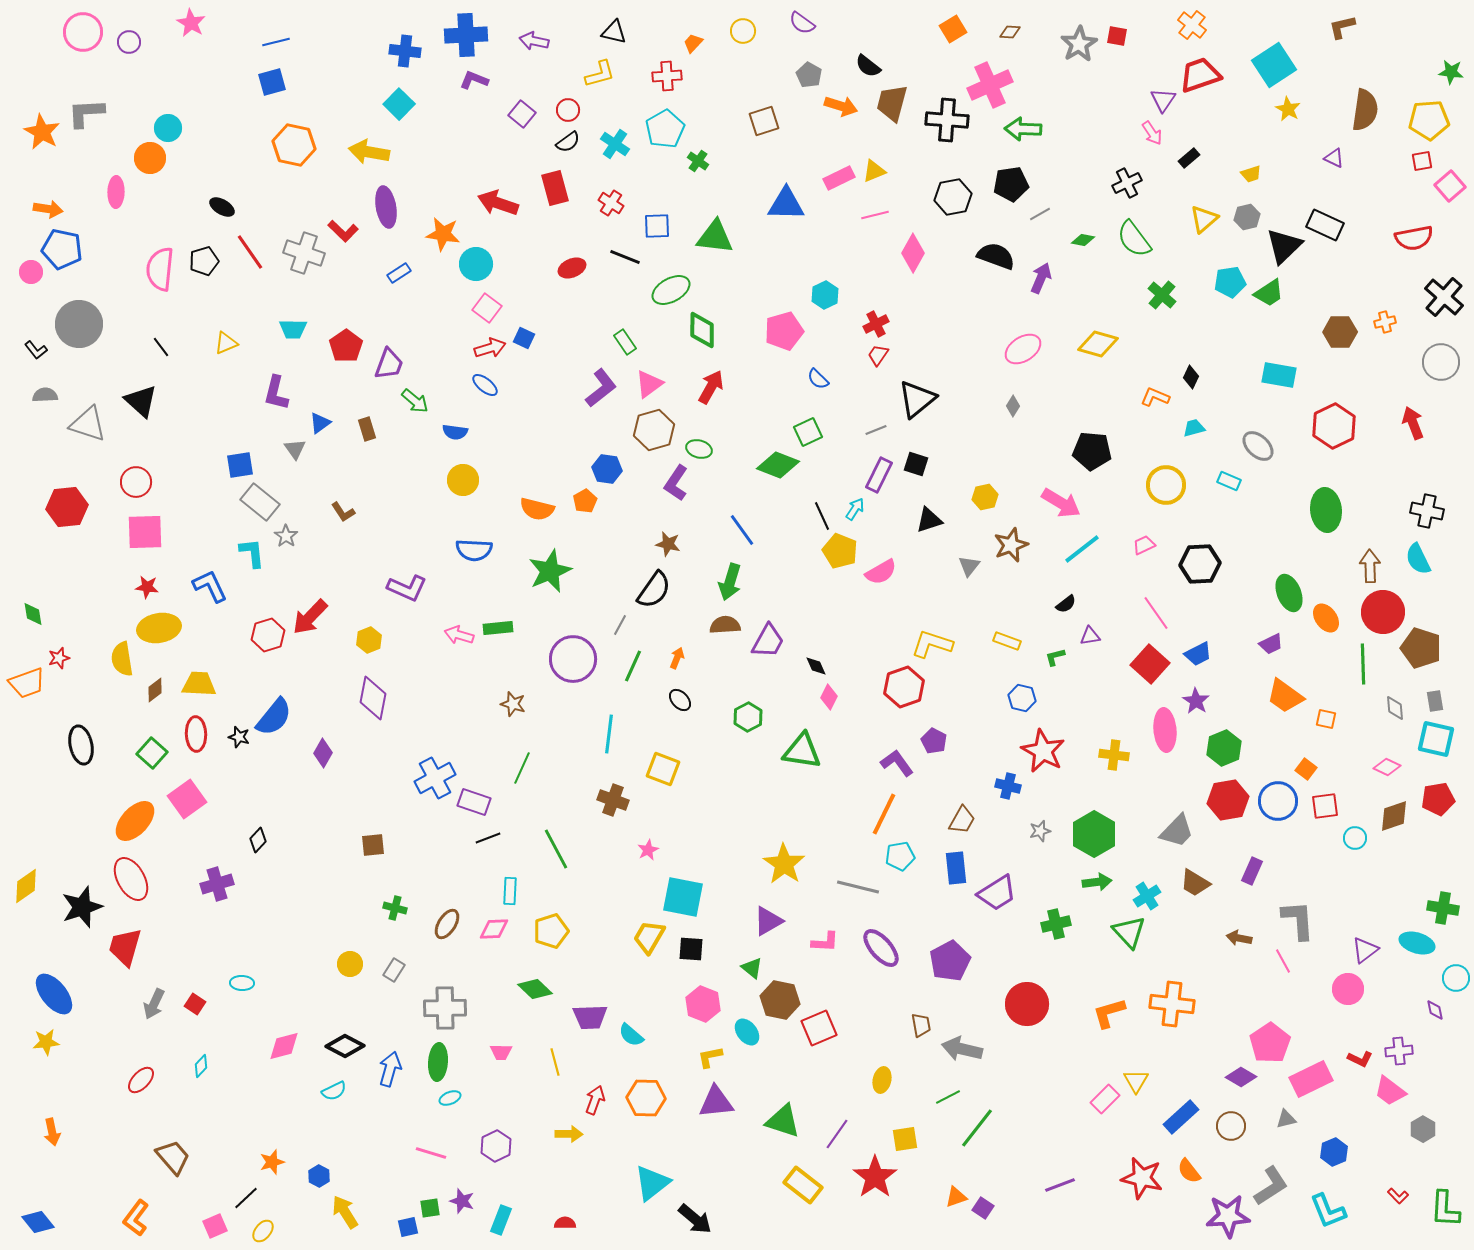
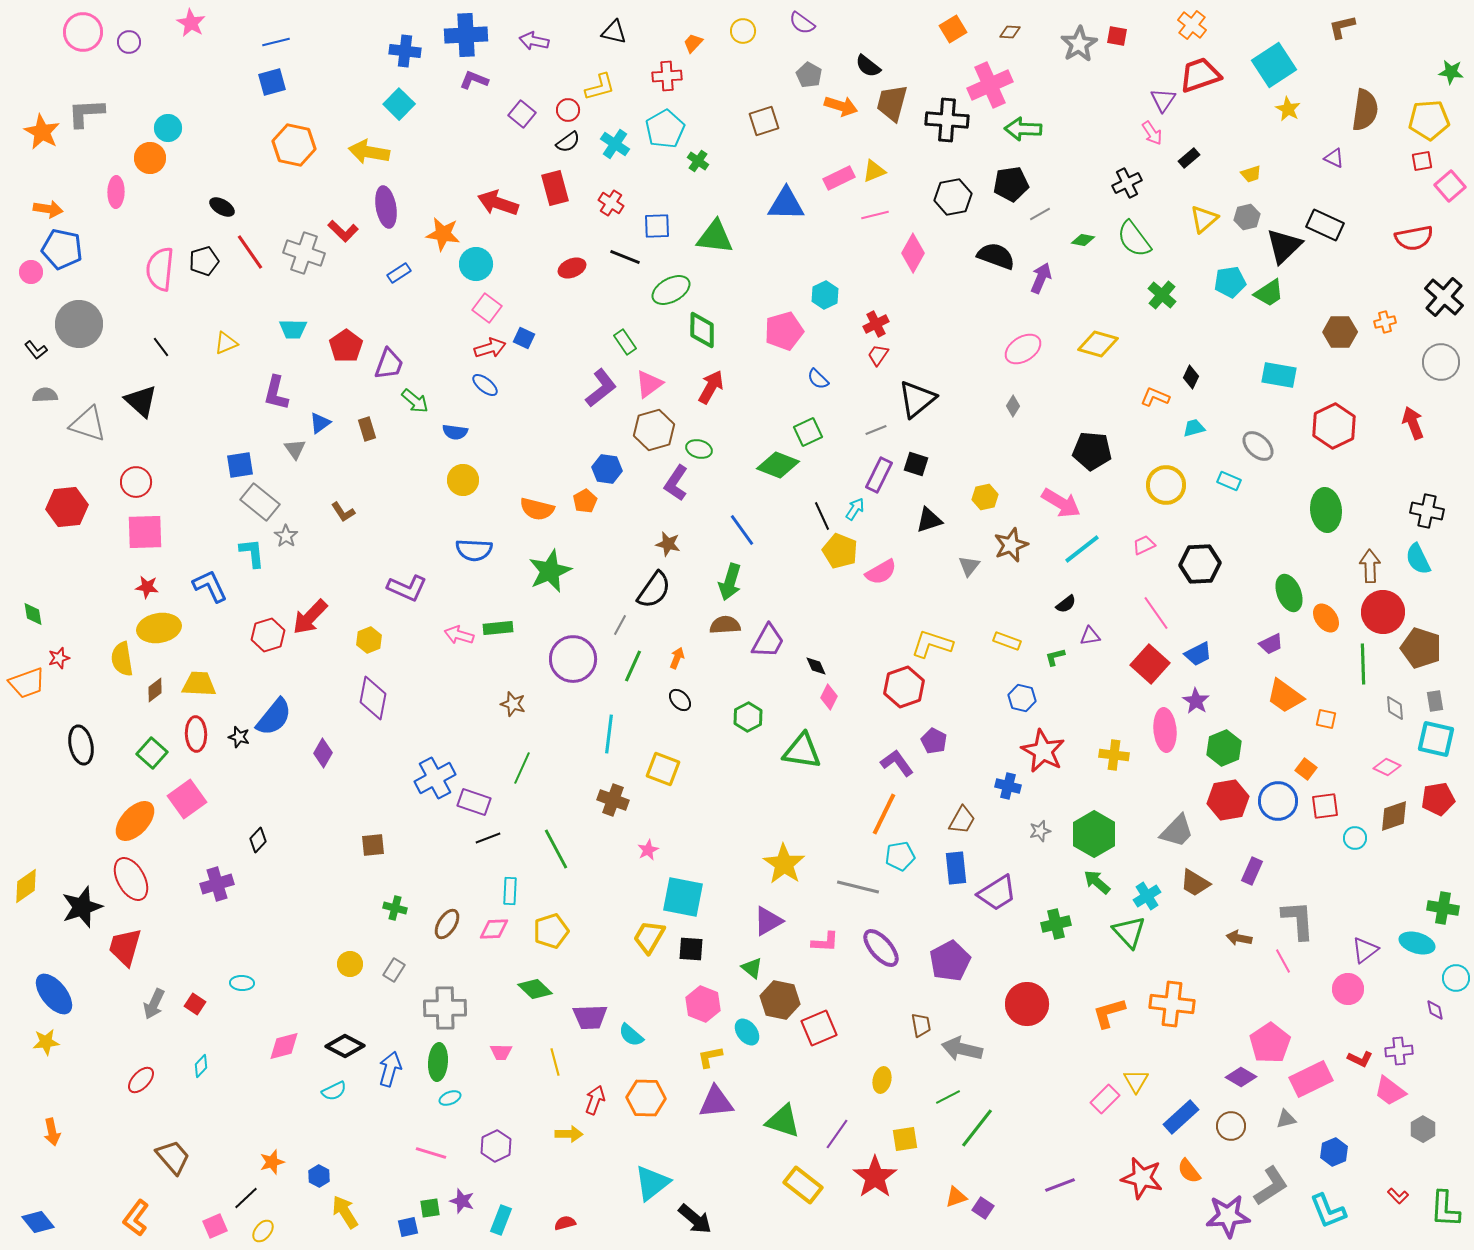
yellow L-shape at (600, 74): moved 13 px down
green arrow at (1097, 882): rotated 132 degrees counterclockwise
red semicircle at (565, 1223): rotated 15 degrees counterclockwise
